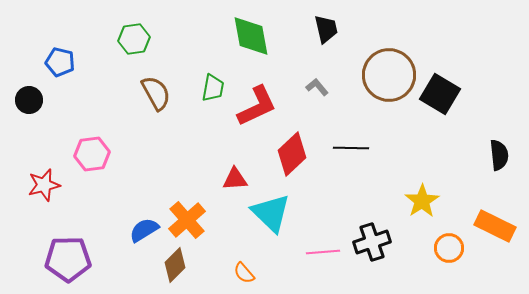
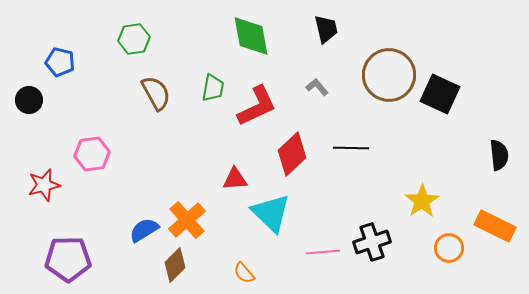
black square: rotated 6 degrees counterclockwise
